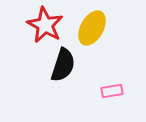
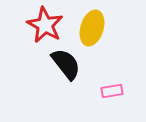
yellow ellipse: rotated 12 degrees counterclockwise
black semicircle: moved 3 px right, 1 px up; rotated 56 degrees counterclockwise
